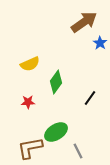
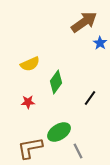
green ellipse: moved 3 px right
